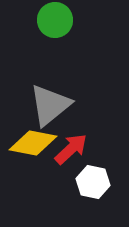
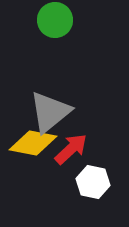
gray triangle: moved 7 px down
